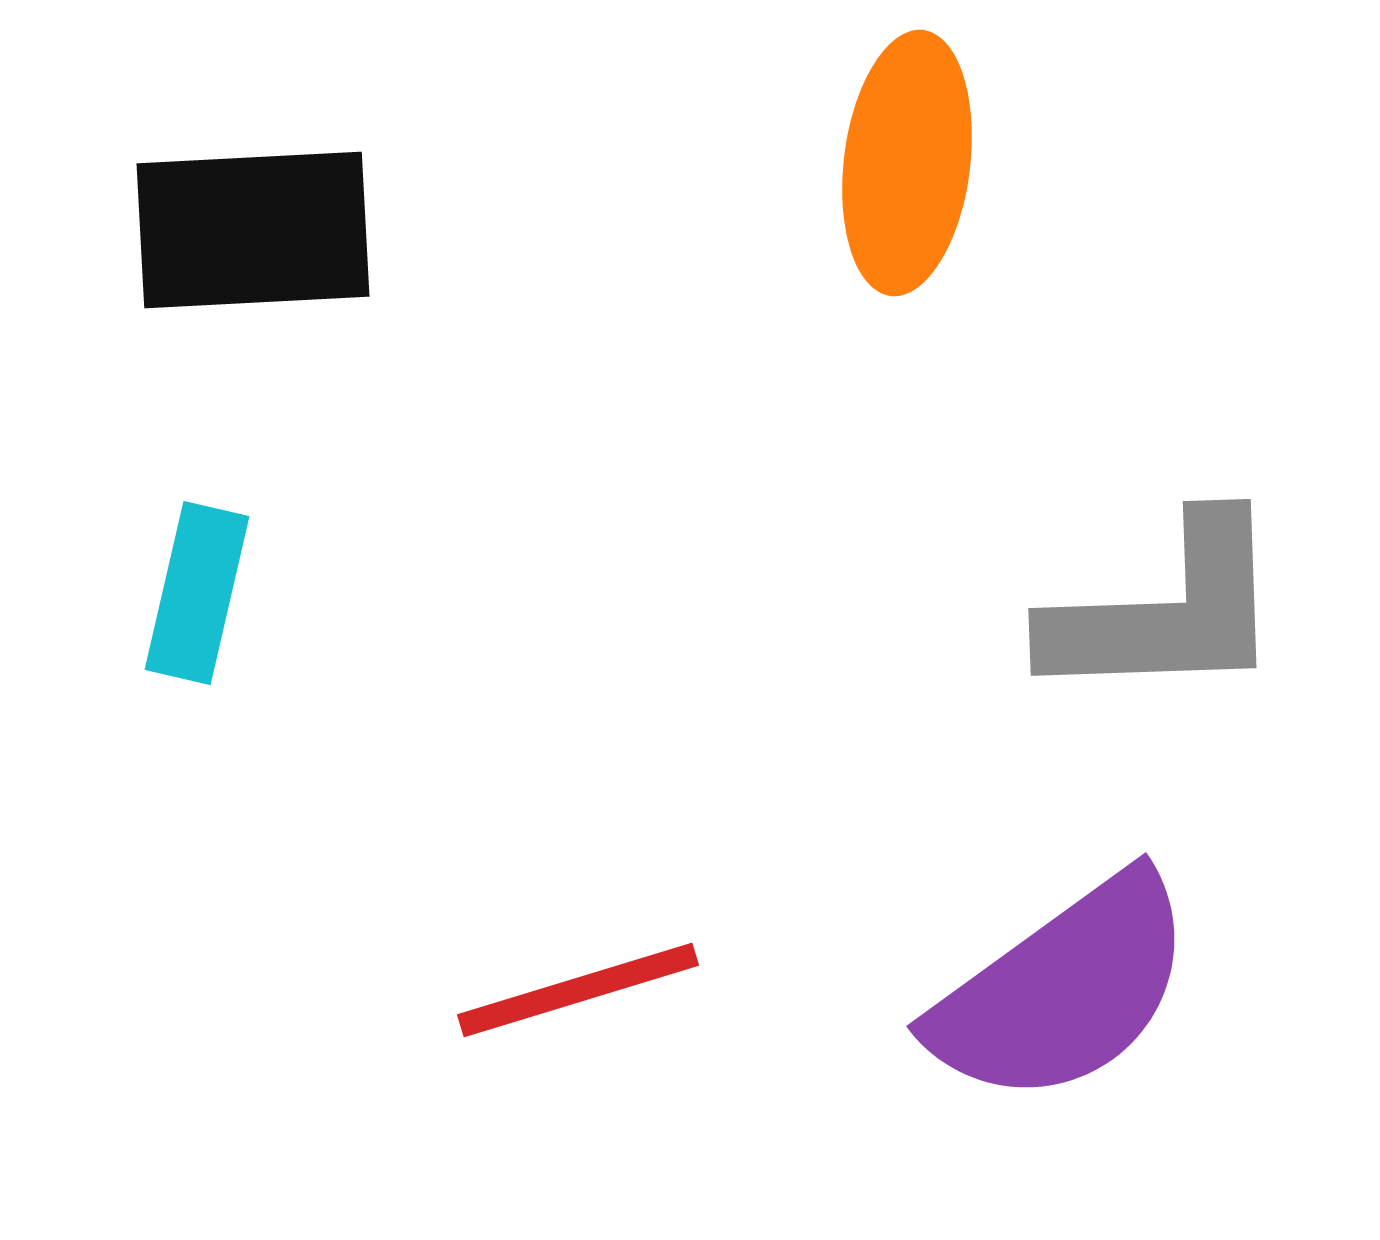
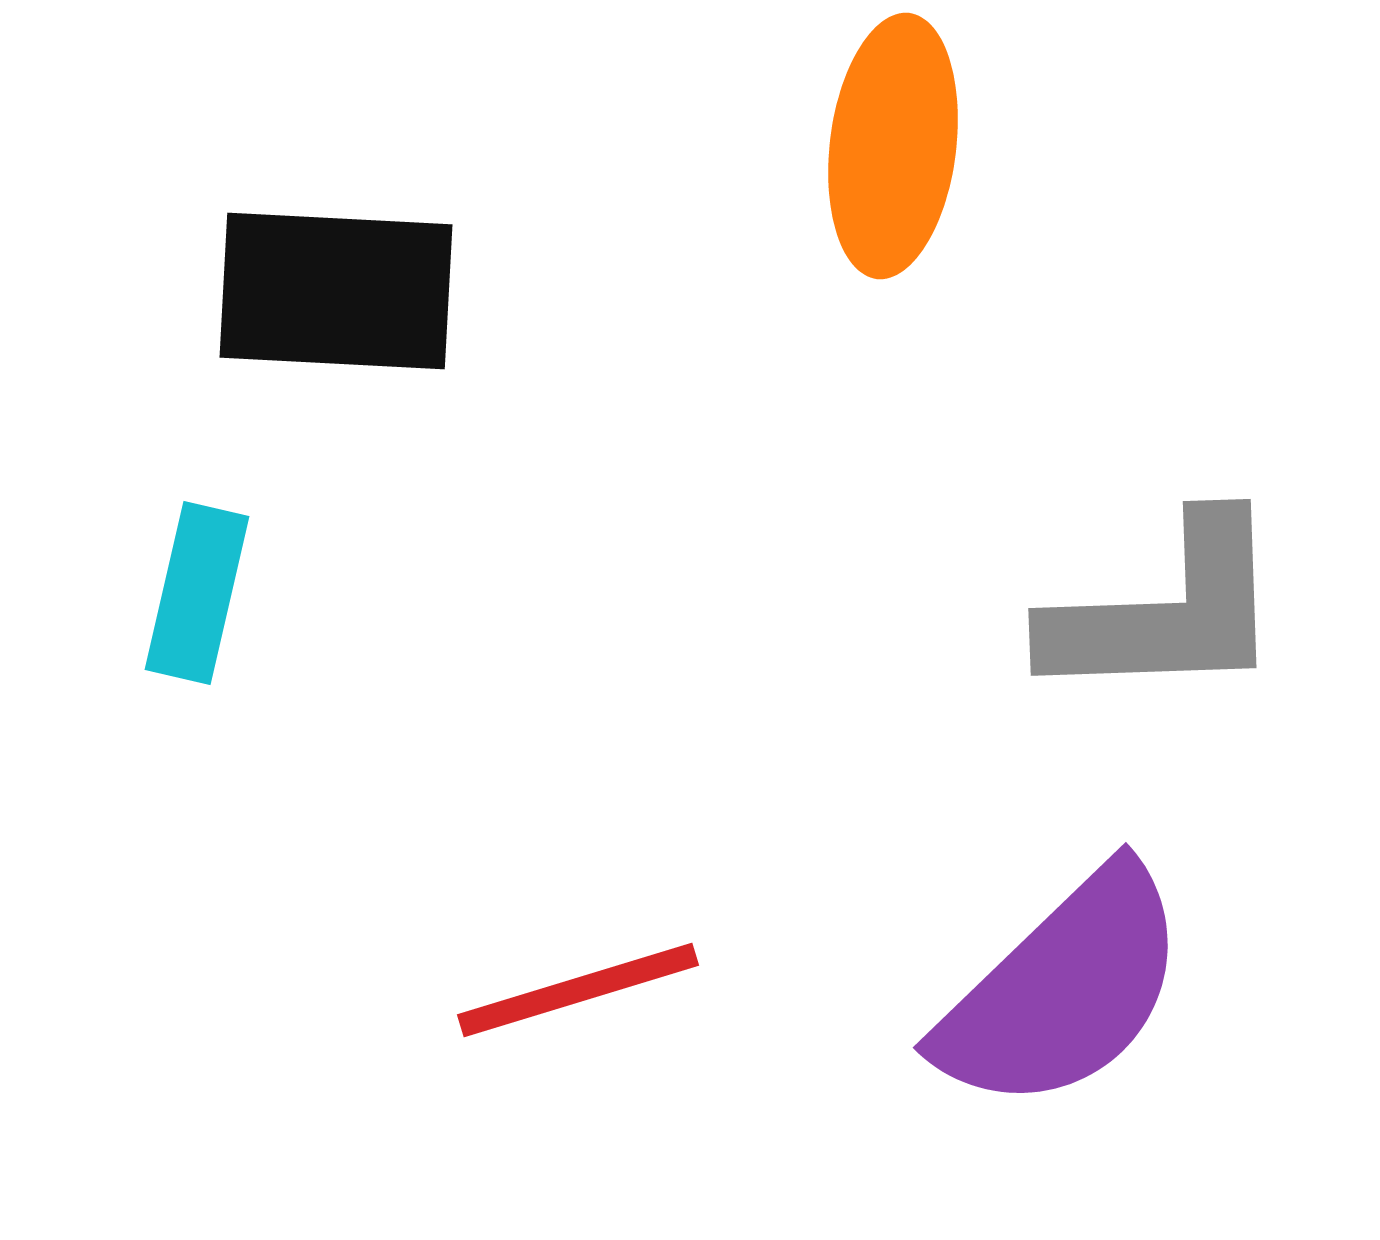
orange ellipse: moved 14 px left, 17 px up
black rectangle: moved 83 px right, 61 px down; rotated 6 degrees clockwise
purple semicircle: rotated 8 degrees counterclockwise
